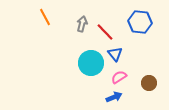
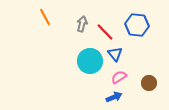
blue hexagon: moved 3 px left, 3 px down
cyan circle: moved 1 px left, 2 px up
